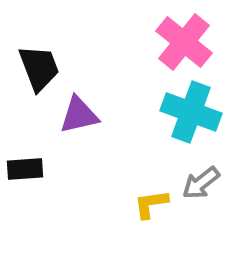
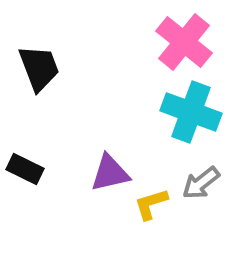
purple triangle: moved 31 px right, 58 px down
black rectangle: rotated 30 degrees clockwise
yellow L-shape: rotated 9 degrees counterclockwise
